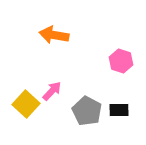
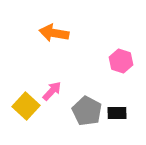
orange arrow: moved 2 px up
yellow square: moved 2 px down
black rectangle: moved 2 px left, 3 px down
